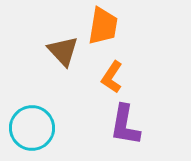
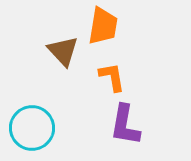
orange L-shape: rotated 136 degrees clockwise
